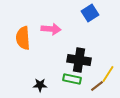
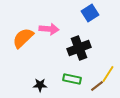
pink arrow: moved 2 px left
orange semicircle: rotated 50 degrees clockwise
black cross: moved 12 px up; rotated 30 degrees counterclockwise
